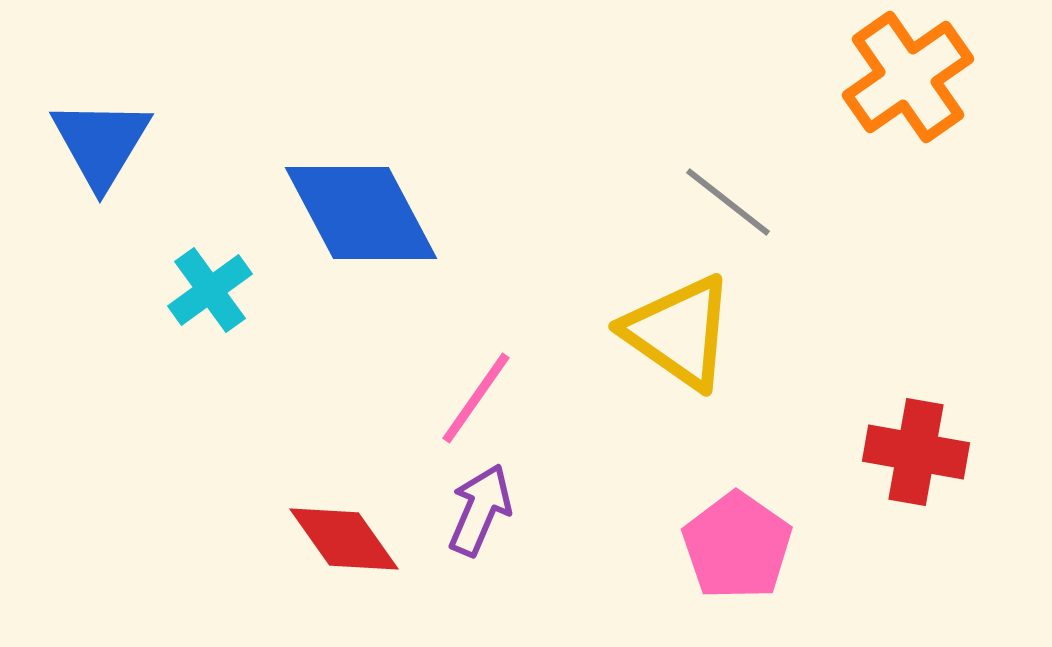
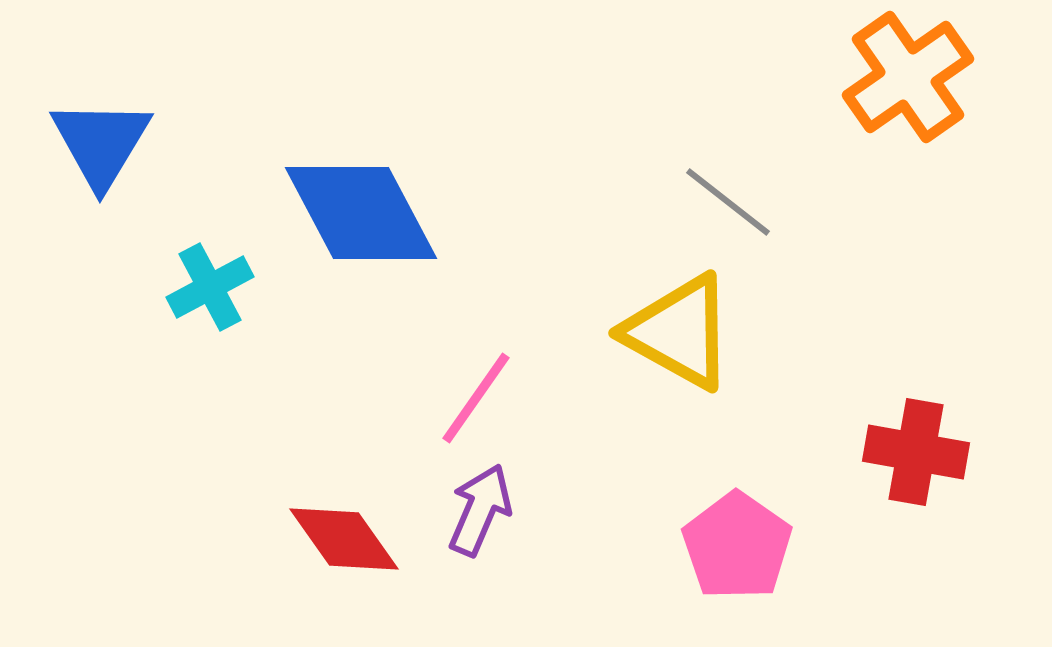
cyan cross: moved 3 px up; rotated 8 degrees clockwise
yellow triangle: rotated 6 degrees counterclockwise
